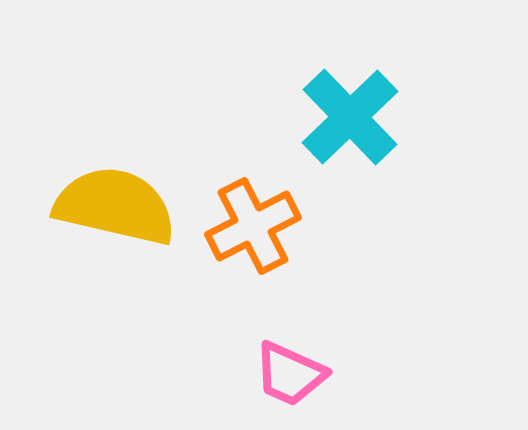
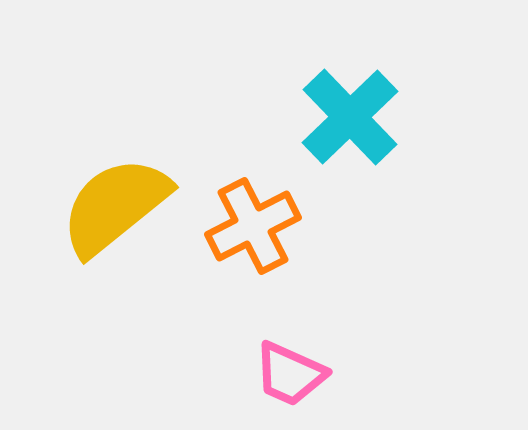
yellow semicircle: rotated 52 degrees counterclockwise
